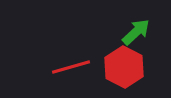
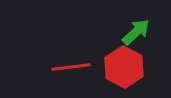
red line: rotated 9 degrees clockwise
